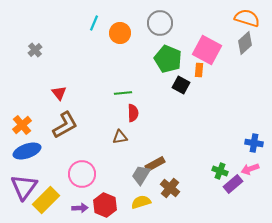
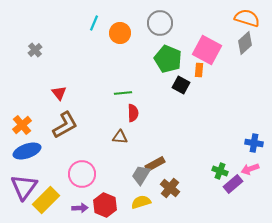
brown triangle: rotated 14 degrees clockwise
